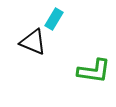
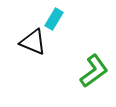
green L-shape: rotated 44 degrees counterclockwise
